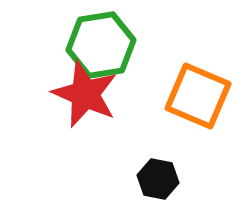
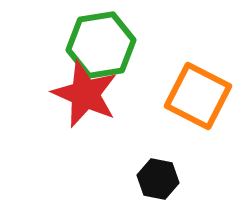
orange square: rotated 4 degrees clockwise
